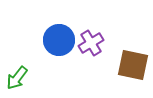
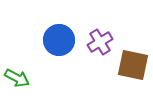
purple cross: moved 9 px right, 1 px up
green arrow: rotated 100 degrees counterclockwise
